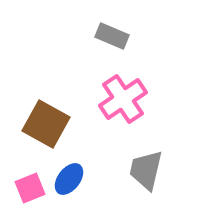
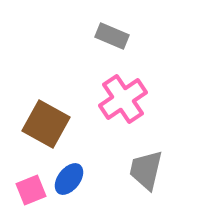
pink square: moved 1 px right, 2 px down
